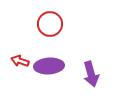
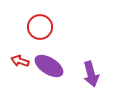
red circle: moved 10 px left, 3 px down
purple ellipse: rotated 36 degrees clockwise
